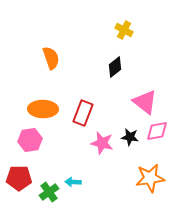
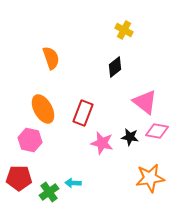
orange ellipse: rotated 60 degrees clockwise
pink diamond: rotated 20 degrees clockwise
pink hexagon: rotated 20 degrees clockwise
cyan arrow: moved 1 px down
